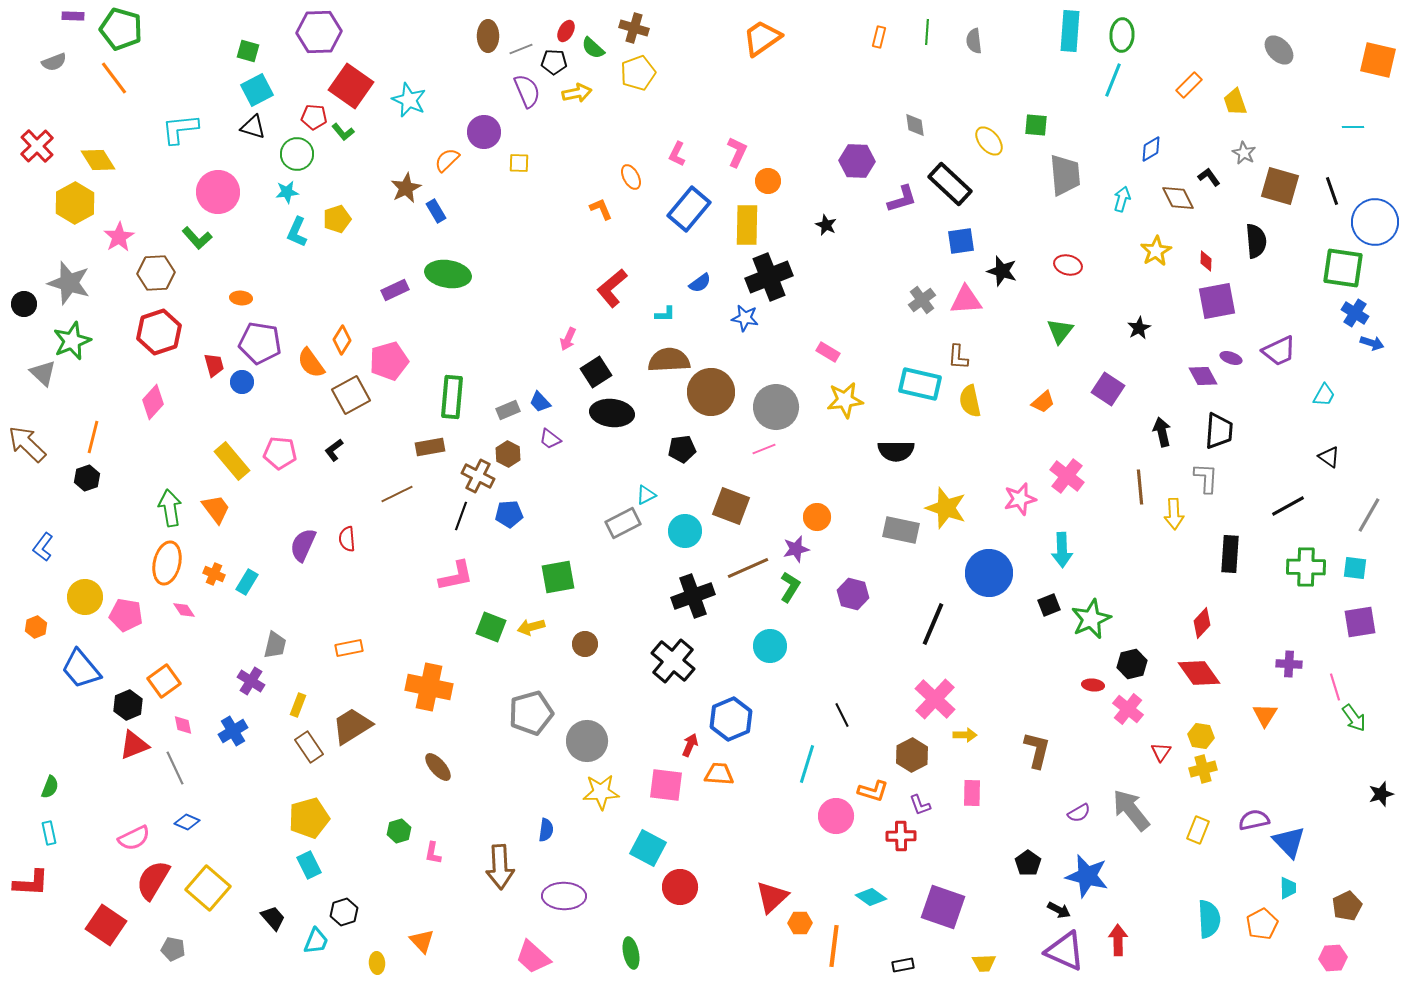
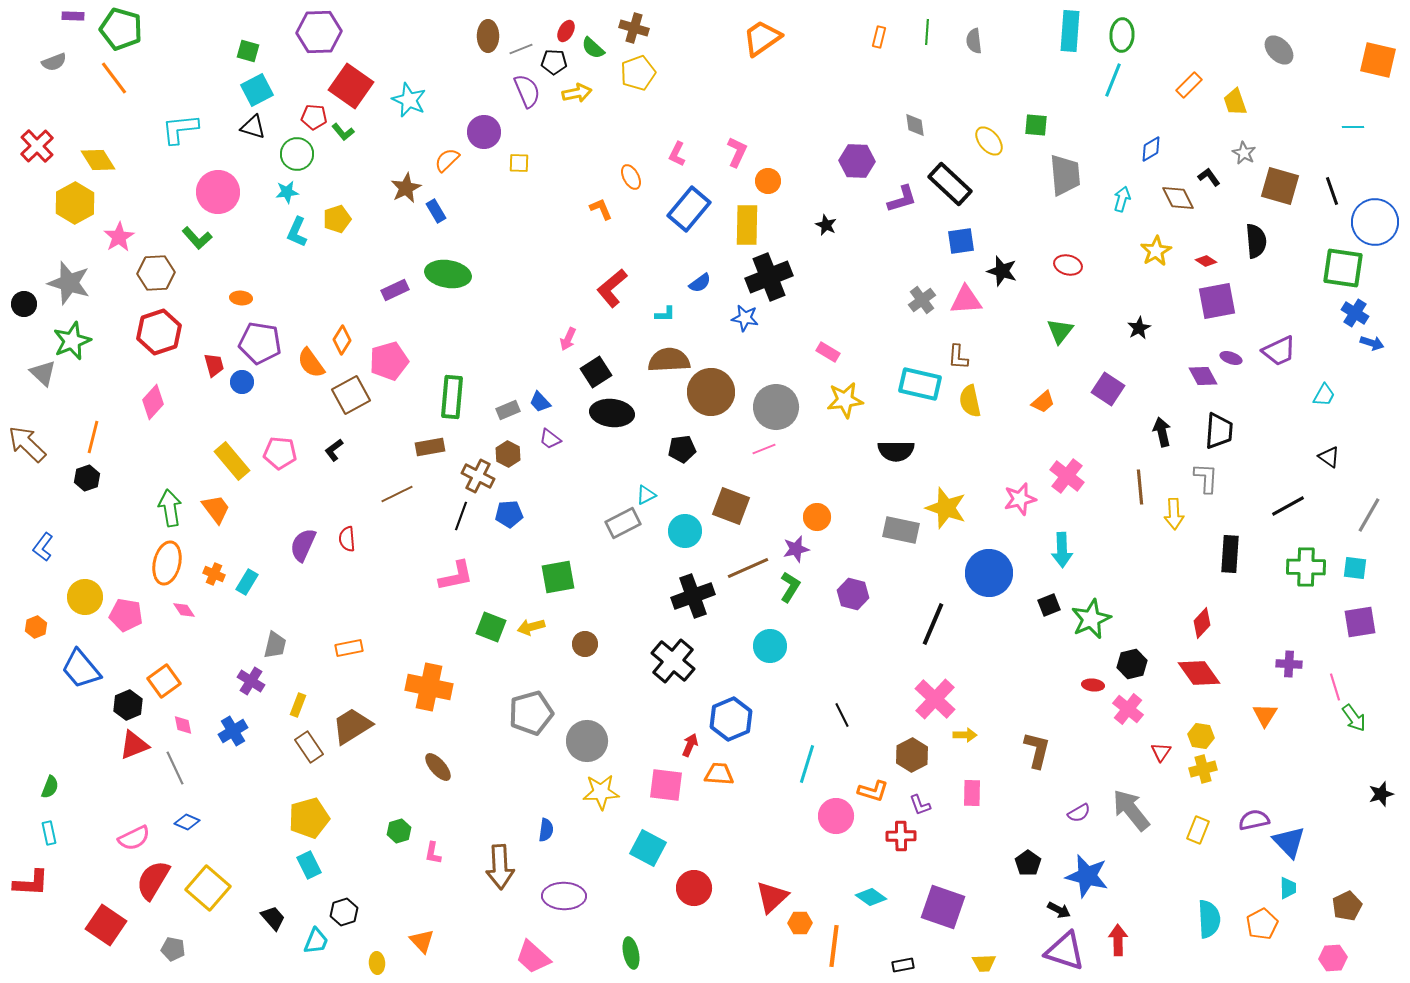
red diamond at (1206, 261): rotated 60 degrees counterclockwise
red circle at (680, 887): moved 14 px right, 1 px down
purple triangle at (1065, 951): rotated 6 degrees counterclockwise
